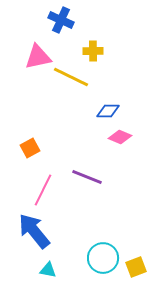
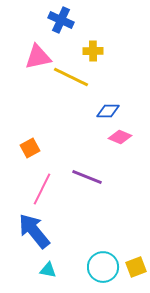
pink line: moved 1 px left, 1 px up
cyan circle: moved 9 px down
